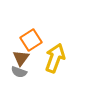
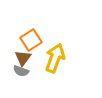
brown triangle: moved 2 px right
gray semicircle: moved 2 px right, 1 px up
